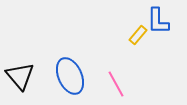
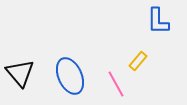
yellow rectangle: moved 26 px down
black triangle: moved 3 px up
